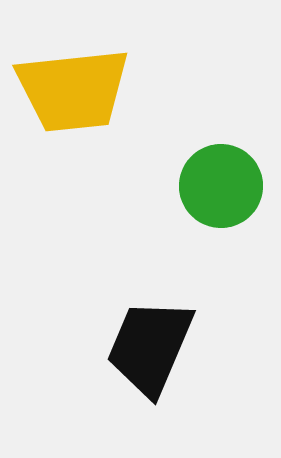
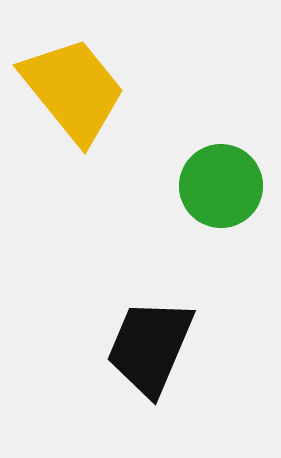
yellow trapezoid: rotated 123 degrees counterclockwise
